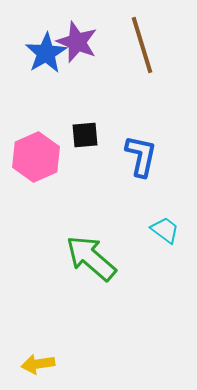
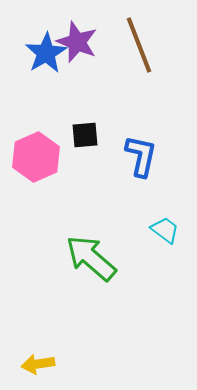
brown line: moved 3 px left; rotated 4 degrees counterclockwise
